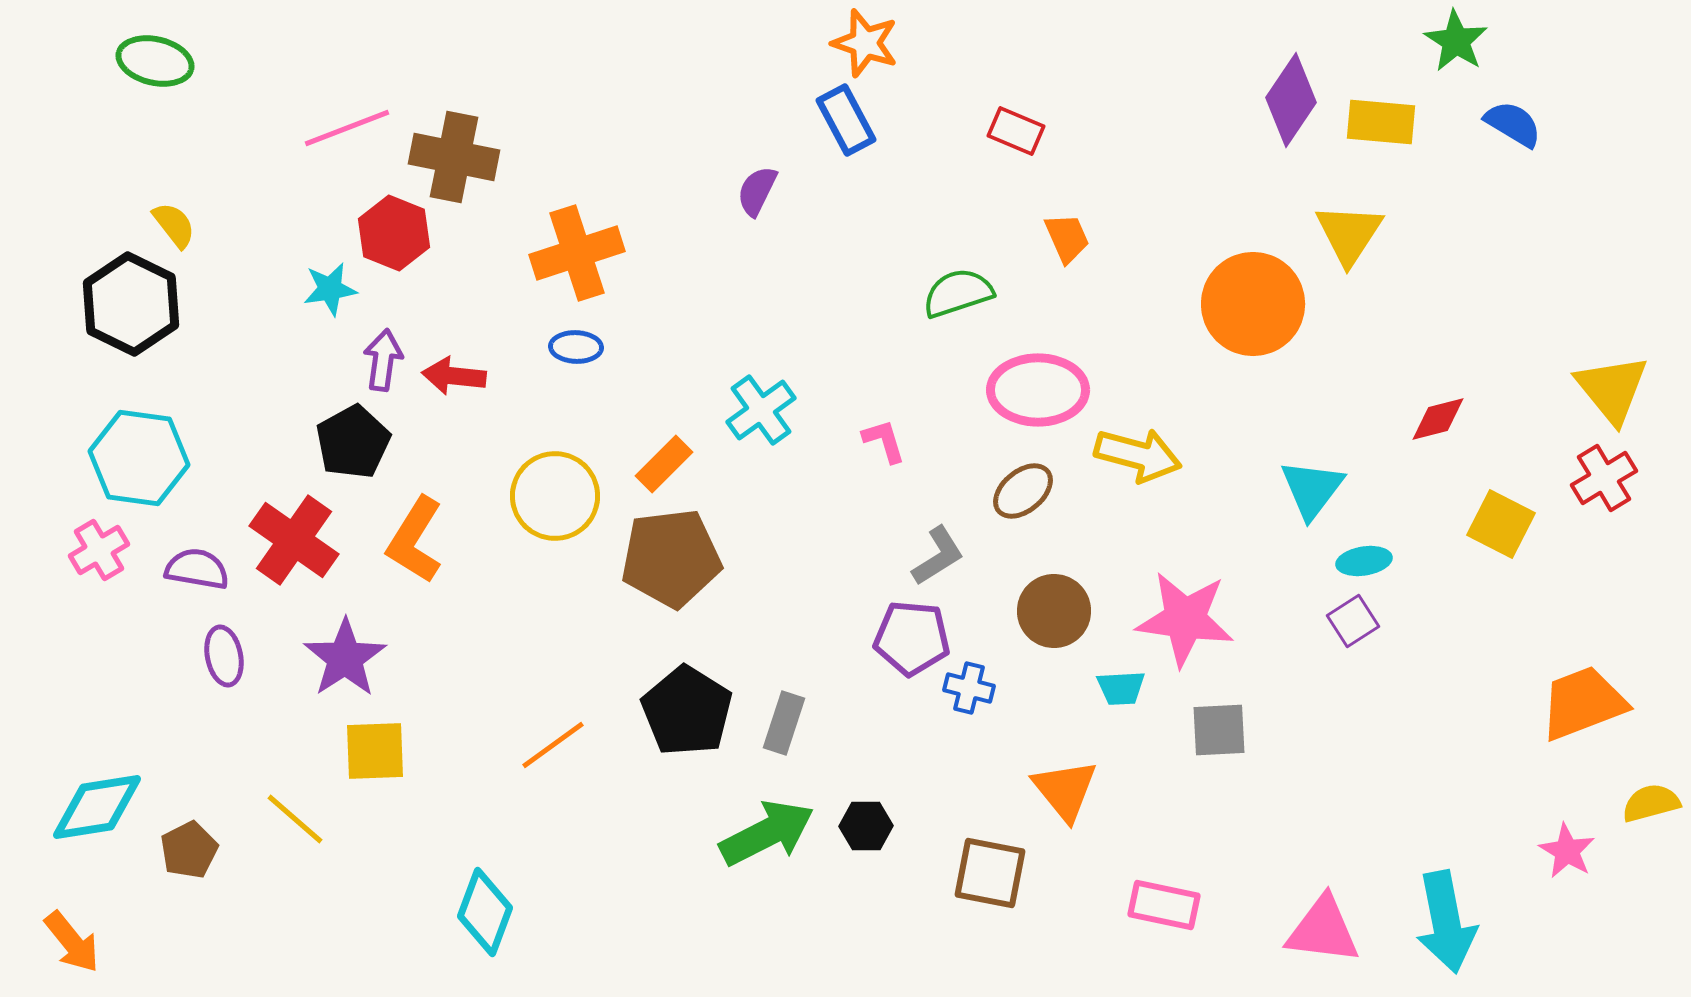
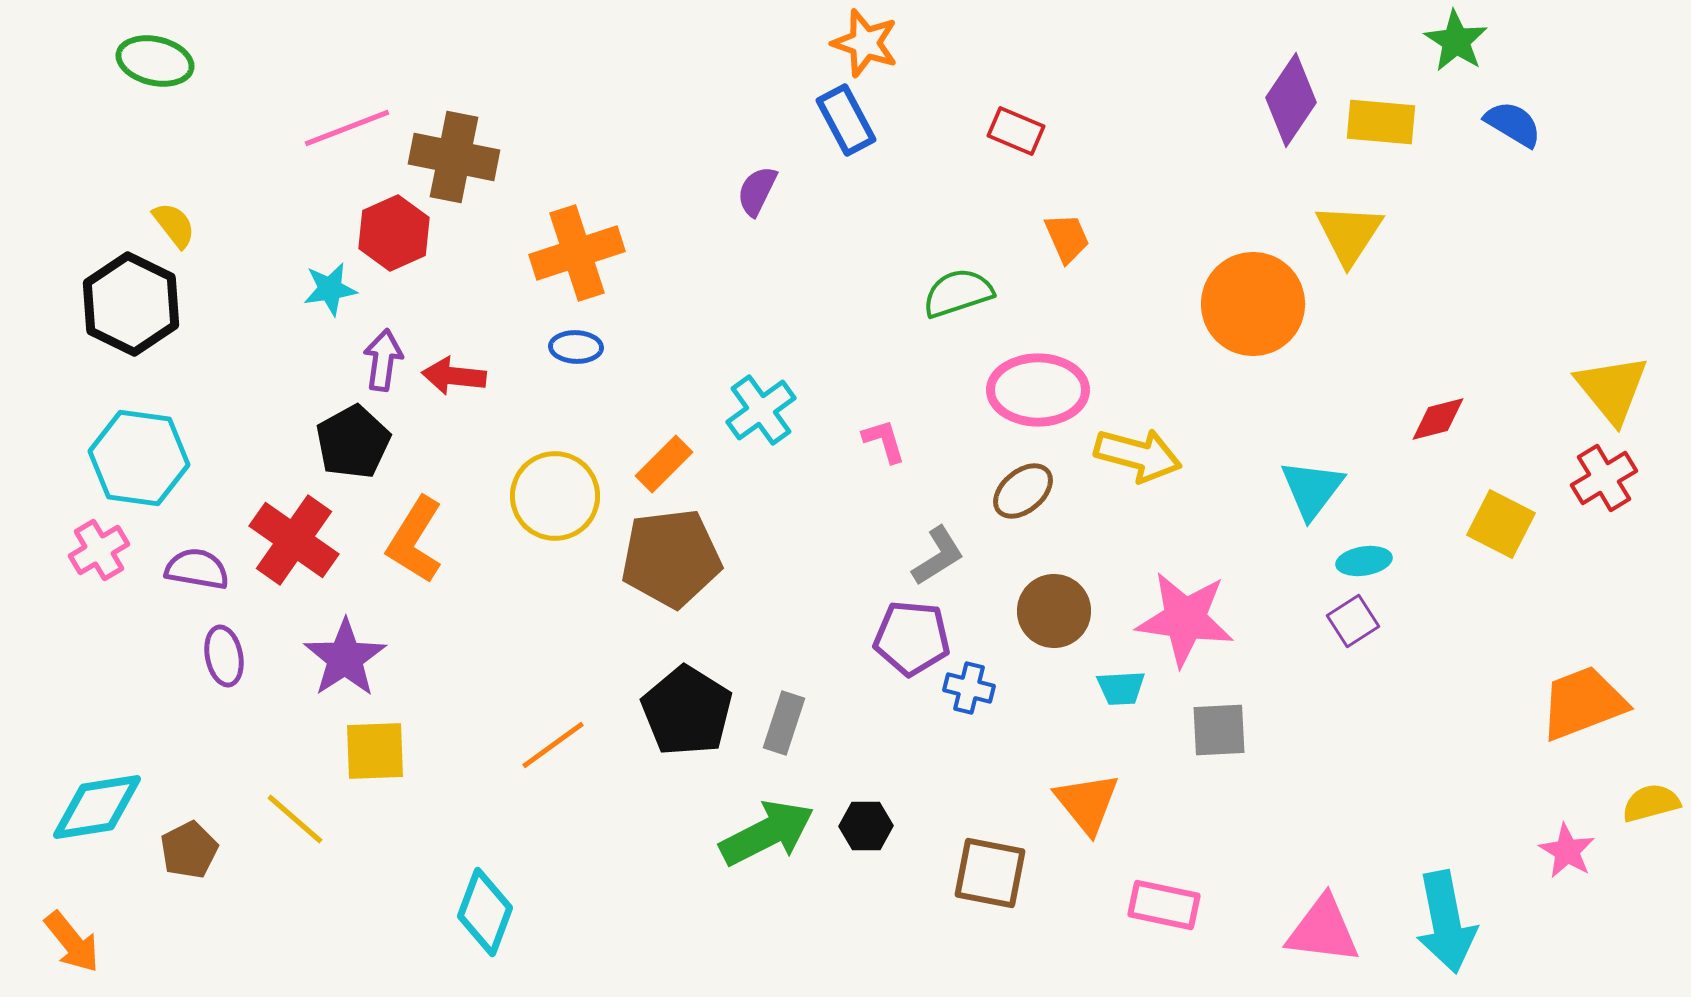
red hexagon at (394, 233): rotated 14 degrees clockwise
orange triangle at (1065, 790): moved 22 px right, 13 px down
